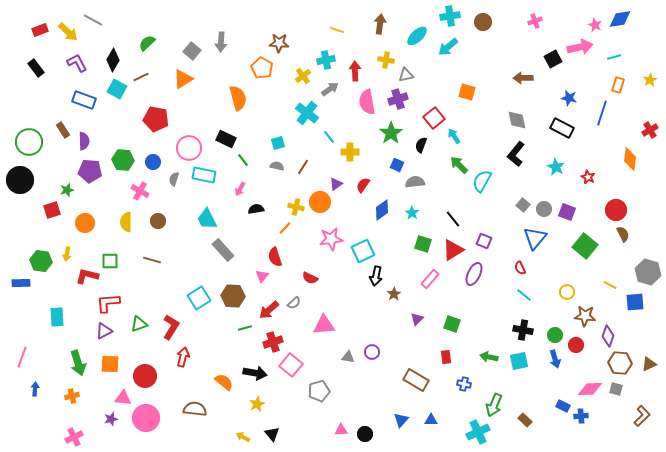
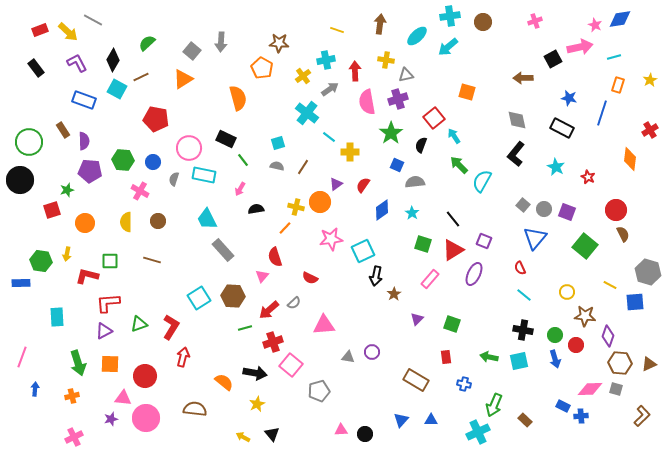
cyan line at (329, 137): rotated 16 degrees counterclockwise
